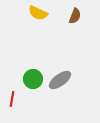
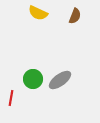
red line: moved 1 px left, 1 px up
